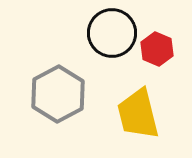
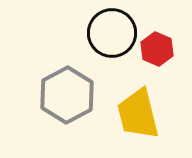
gray hexagon: moved 9 px right, 1 px down
